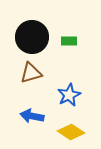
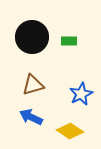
brown triangle: moved 2 px right, 12 px down
blue star: moved 12 px right, 1 px up
blue arrow: moved 1 px left, 1 px down; rotated 15 degrees clockwise
yellow diamond: moved 1 px left, 1 px up
